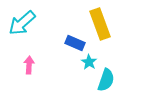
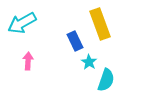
cyan arrow: rotated 12 degrees clockwise
blue rectangle: moved 2 px up; rotated 42 degrees clockwise
pink arrow: moved 1 px left, 4 px up
